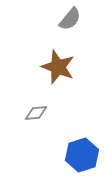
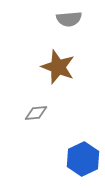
gray semicircle: moved 1 px left; rotated 45 degrees clockwise
blue hexagon: moved 1 px right, 4 px down; rotated 8 degrees counterclockwise
